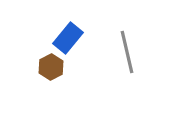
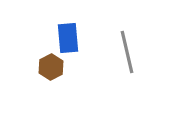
blue rectangle: rotated 44 degrees counterclockwise
